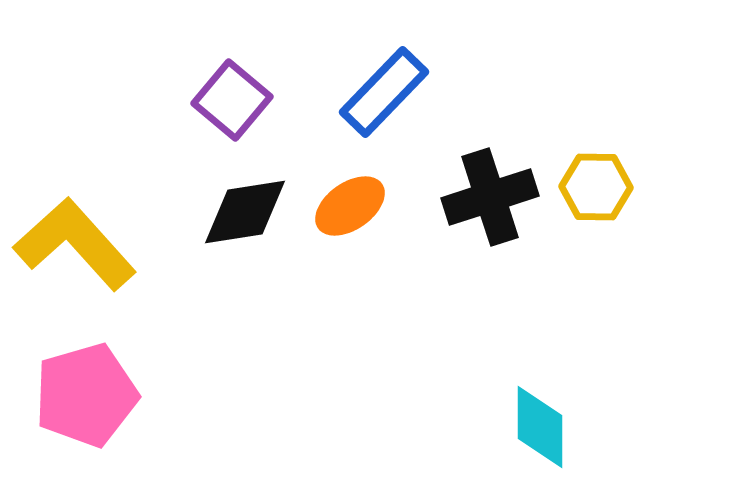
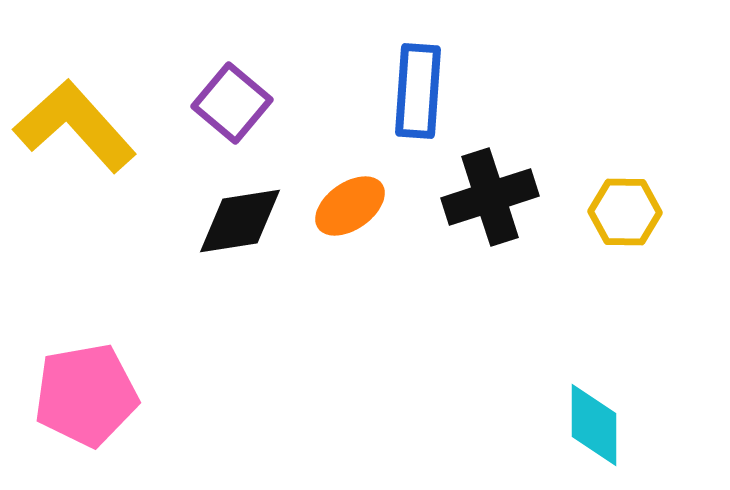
blue rectangle: moved 34 px right, 1 px up; rotated 40 degrees counterclockwise
purple square: moved 3 px down
yellow hexagon: moved 29 px right, 25 px down
black diamond: moved 5 px left, 9 px down
yellow L-shape: moved 118 px up
pink pentagon: rotated 6 degrees clockwise
cyan diamond: moved 54 px right, 2 px up
